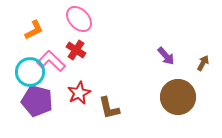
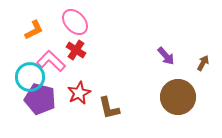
pink ellipse: moved 4 px left, 3 px down
cyan circle: moved 5 px down
purple pentagon: moved 3 px right, 2 px up
